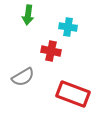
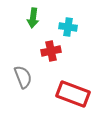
green arrow: moved 5 px right, 3 px down
red cross: rotated 24 degrees counterclockwise
gray semicircle: rotated 80 degrees counterclockwise
